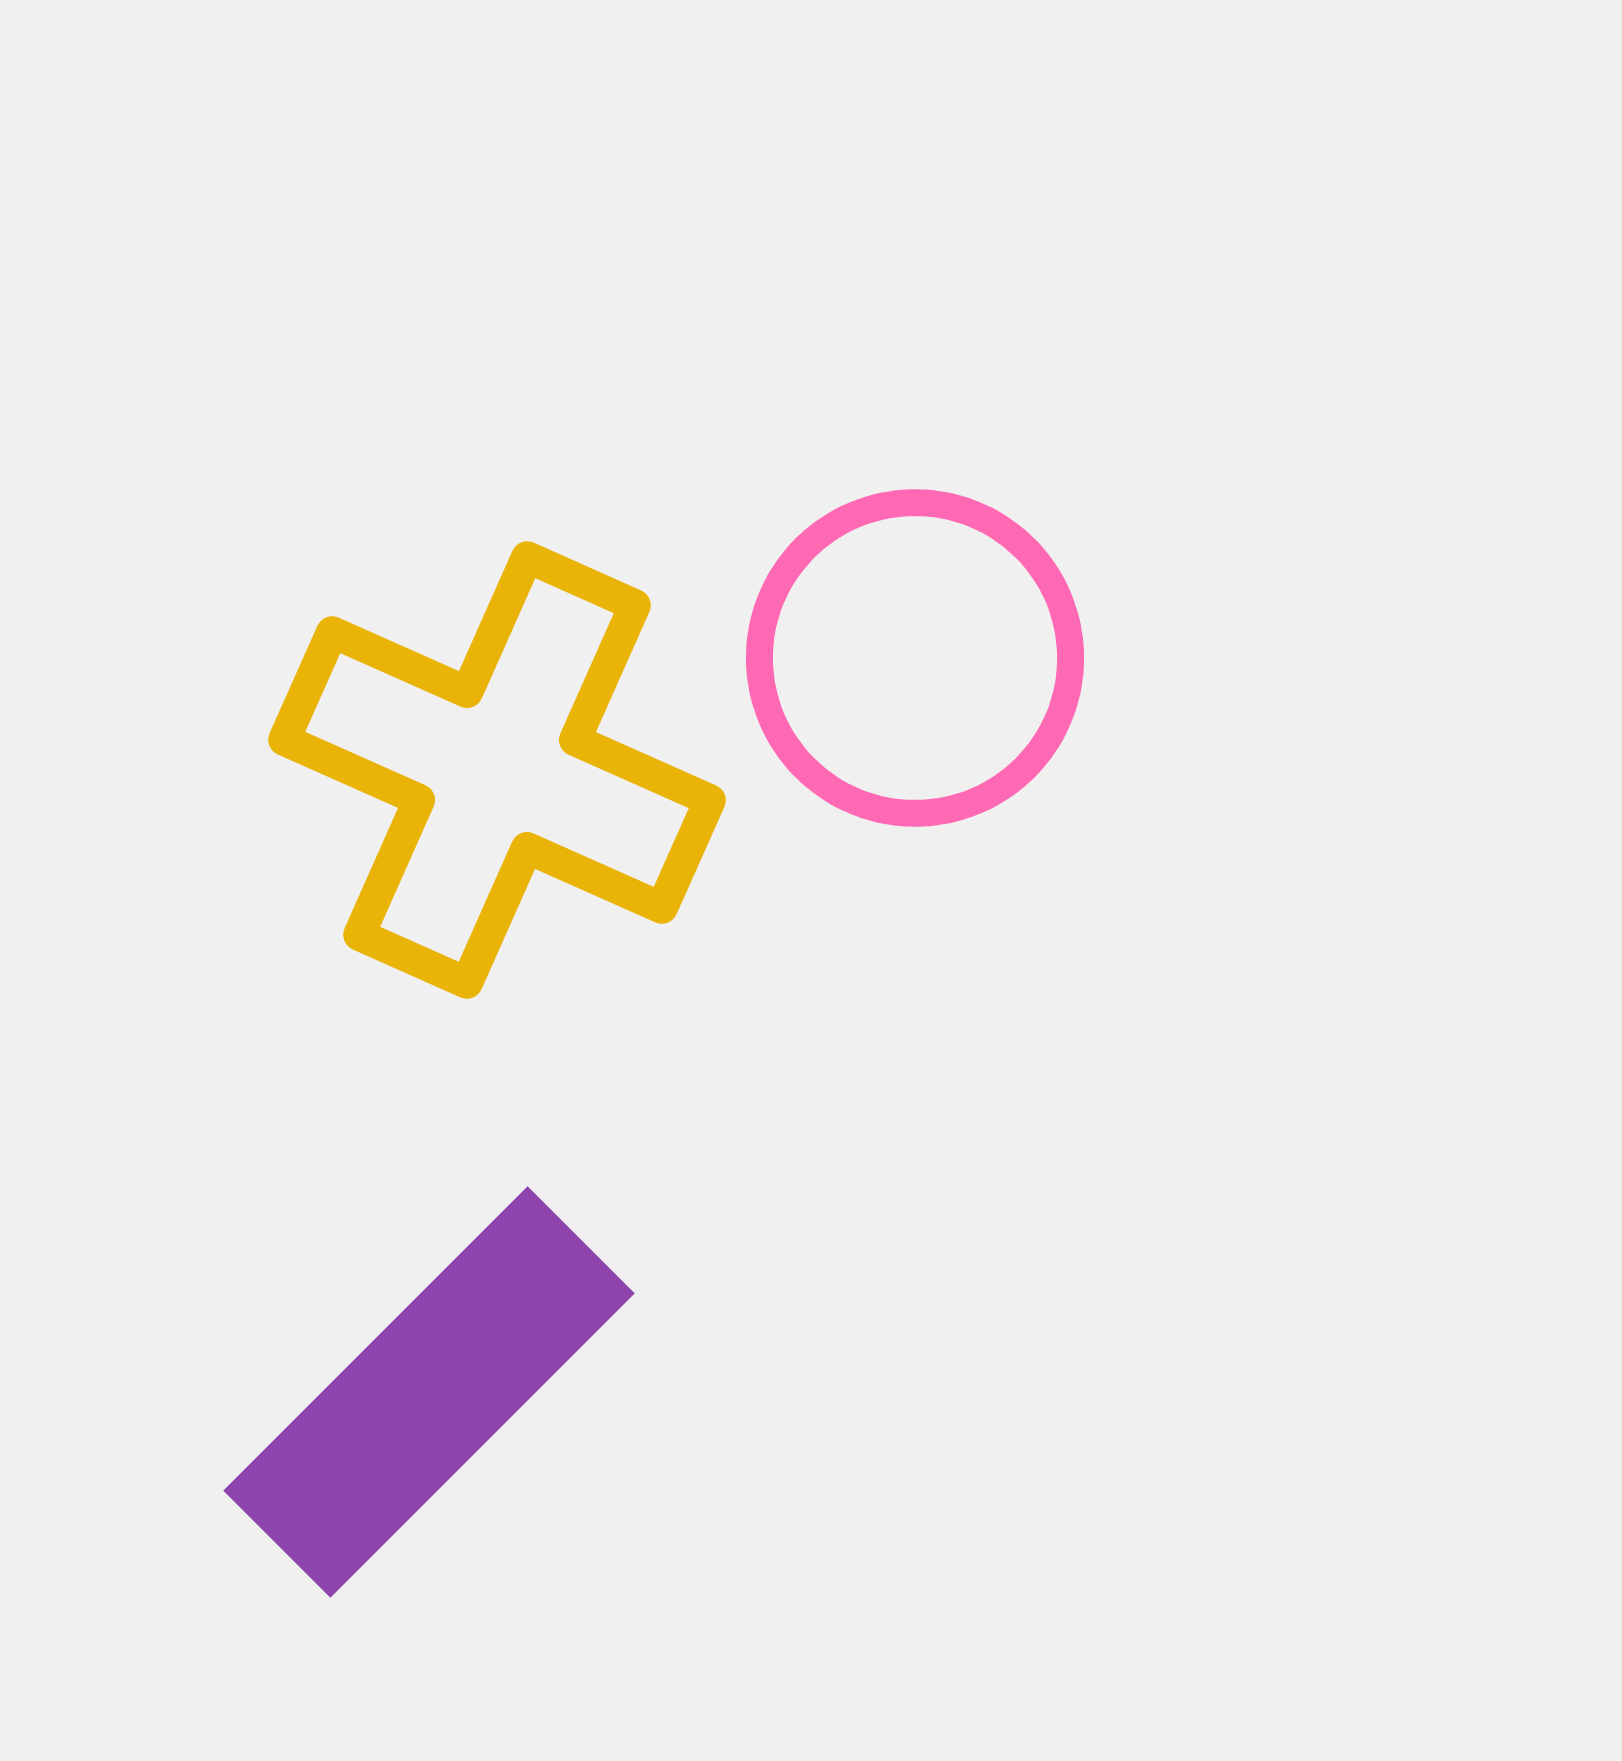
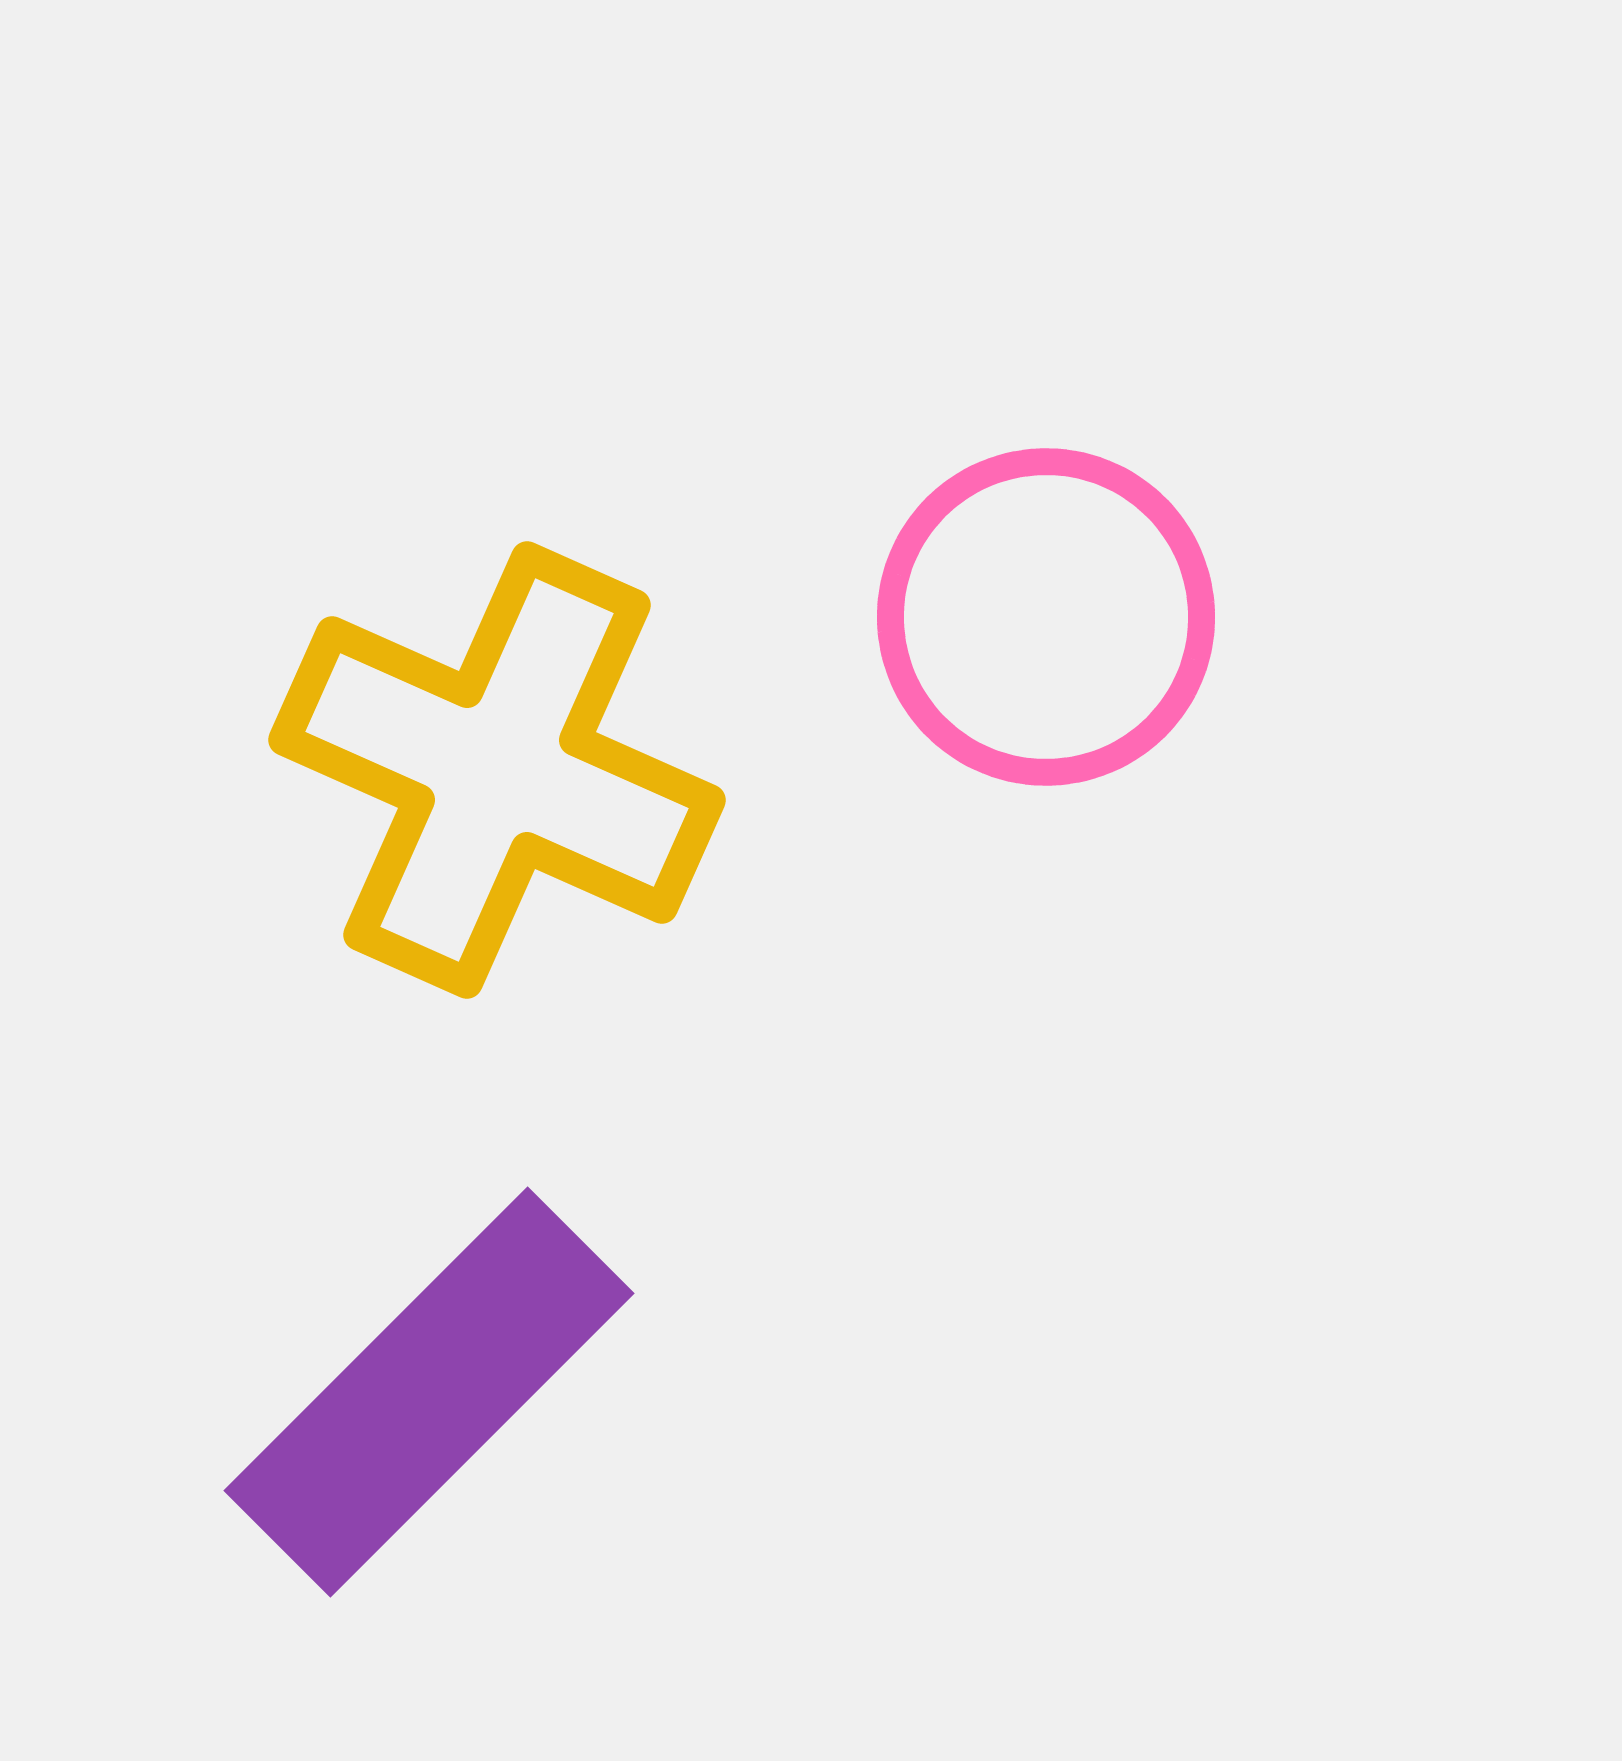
pink circle: moved 131 px right, 41 px up
